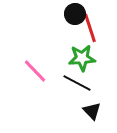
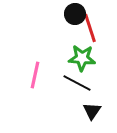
green star: rotated 8 degrees clockwise
pink line: moved 4 px down; rotated 56 degrees clockwise
black triangle: rotated 18 degrees clockwise
